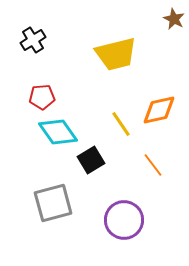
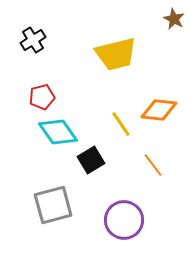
red pentagon: rotated 10 degrees counterclockwise
orange diamond: rotated 18 degrees clockwise
gray square: moved 2 px down
